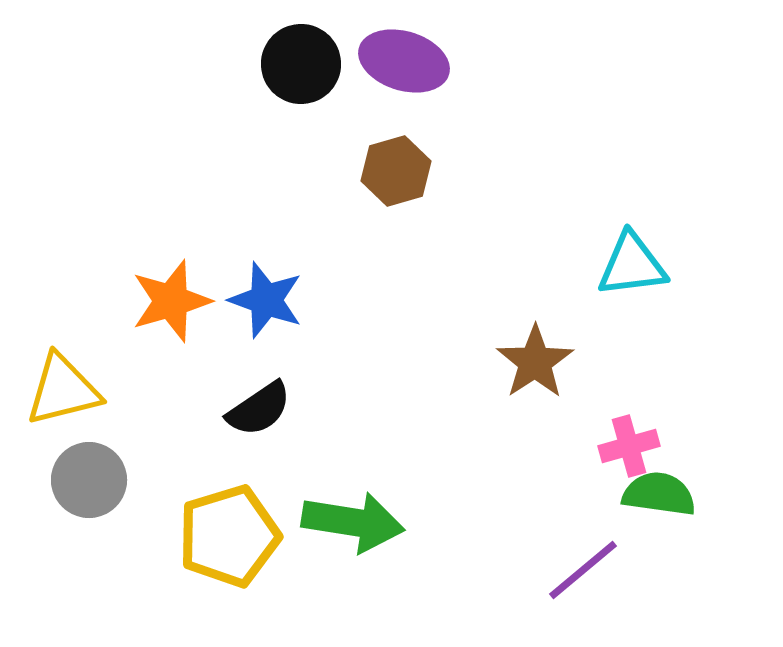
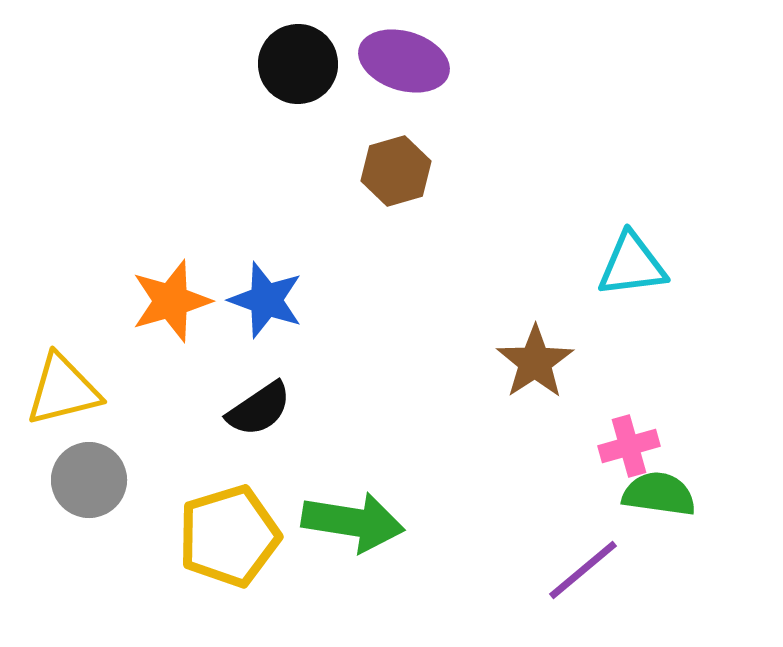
black circle: moved 3 px left
